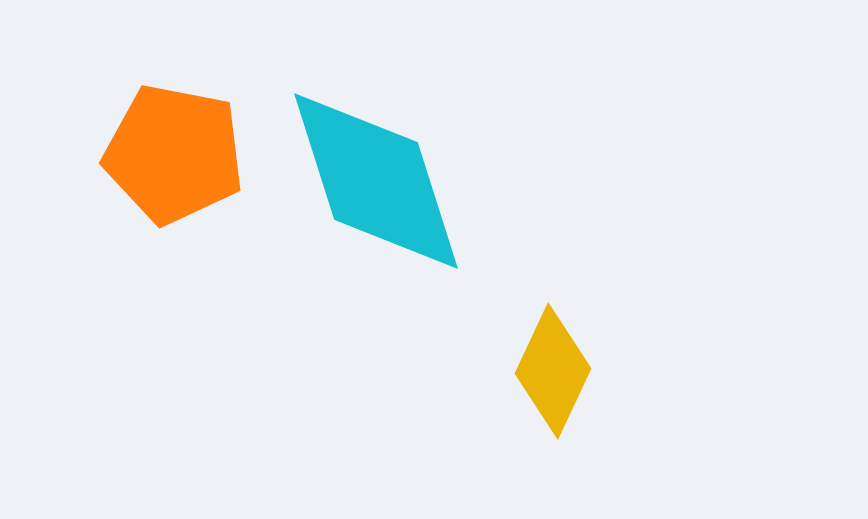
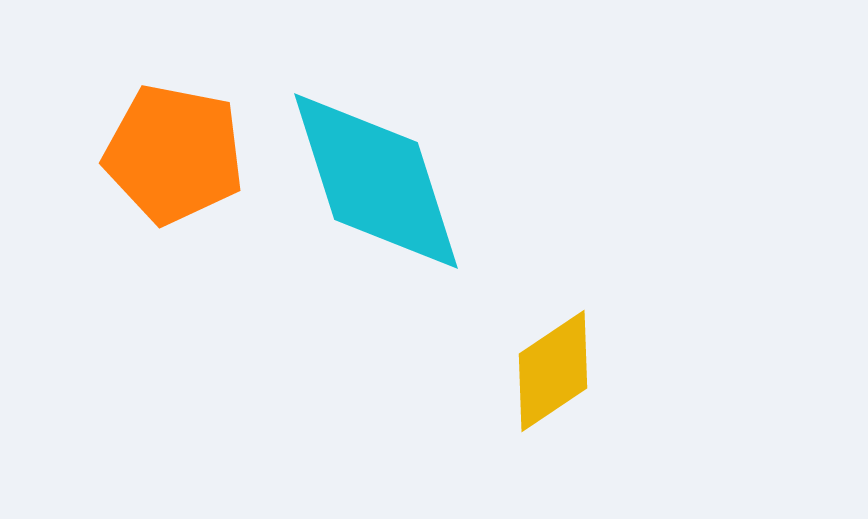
yellow diamond: rotated 31 degrees clockwise
